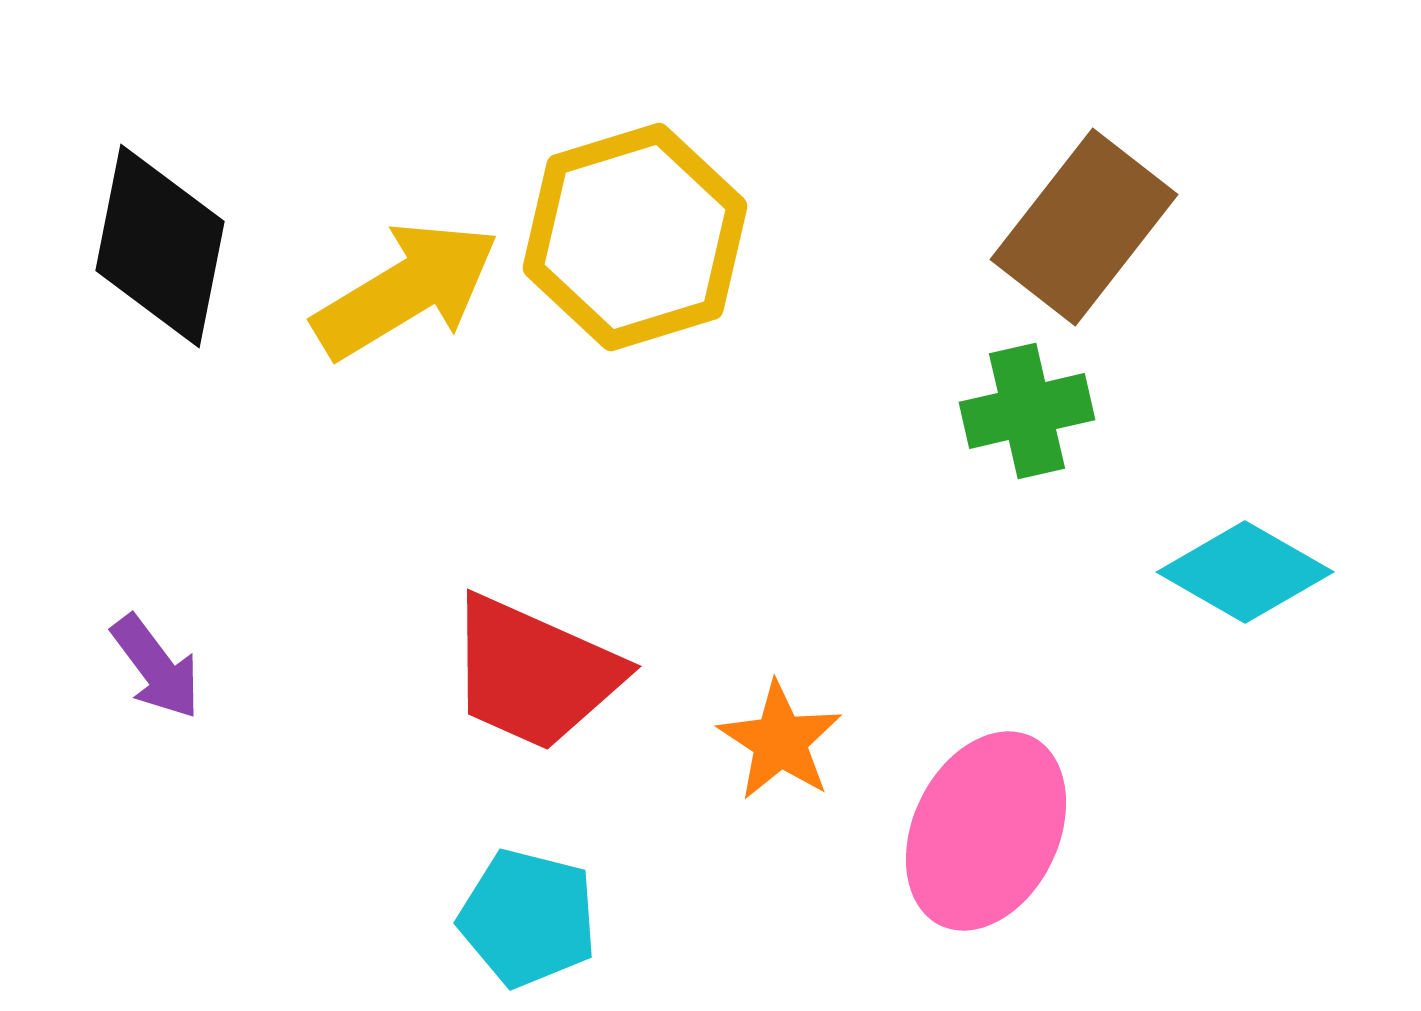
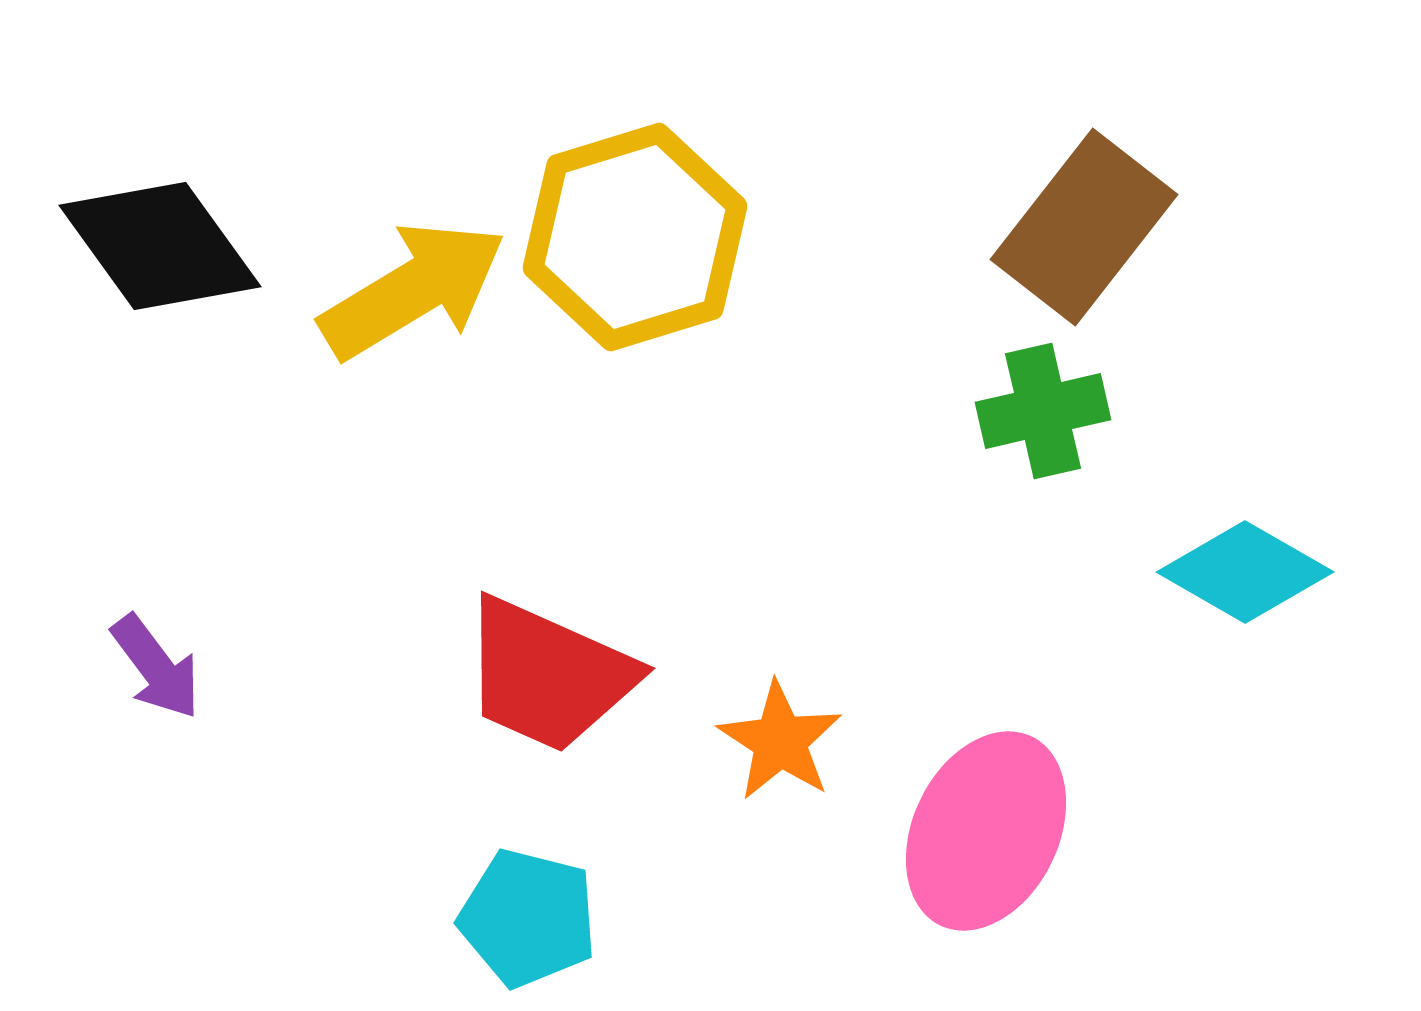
black diamond: rotated 47 degrees counterclockwise
yellow arrow: moved 7 px right
green cross: moved 16 px right
red trapezoid: moved 14 px right, 2 px down
